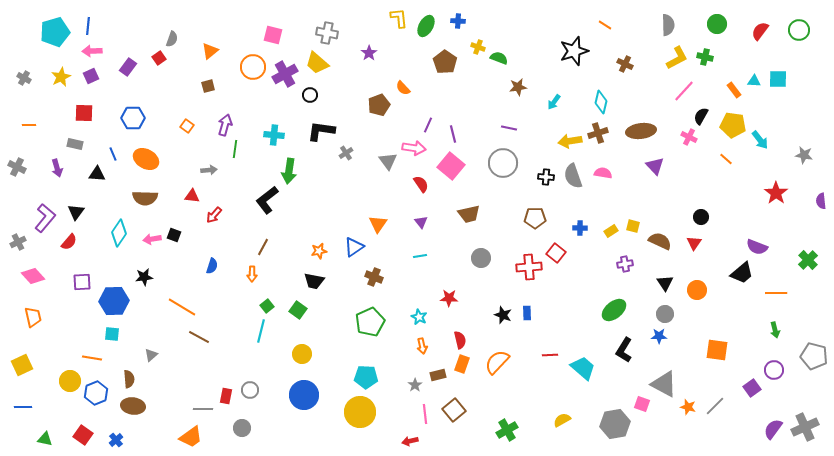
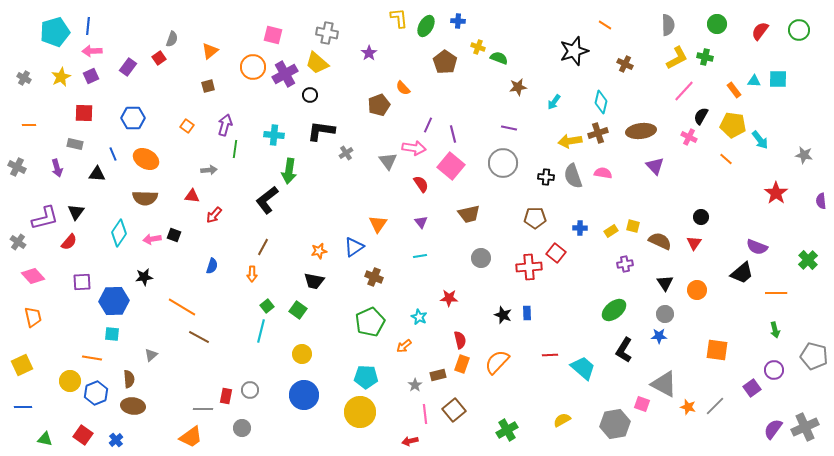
purple L-shape at (45, 218): rotated 36 degrees clockwise
gray cross at (18, 242): rotated 28 degrees counterclockwise
orange arrow at (422, 346): moved 18 px left; rotated 63 degrees clockwise
